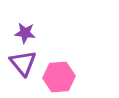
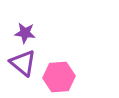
purple triangle: rotated 12 degrees counterclockwise
